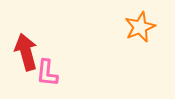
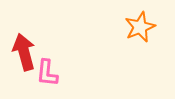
red arrow: moved 2 px left
